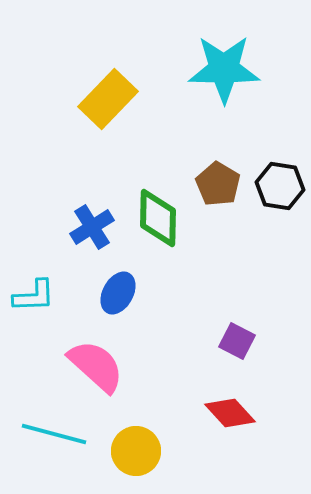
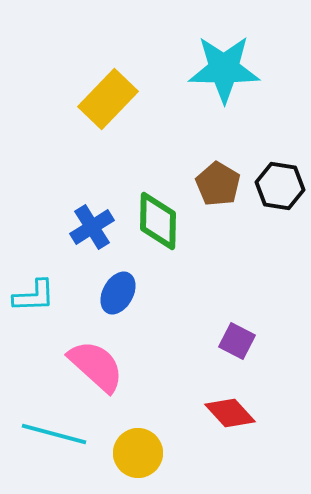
green diamond: moved 3 px down
yellow circle: moved 2 px right, 2 px down
